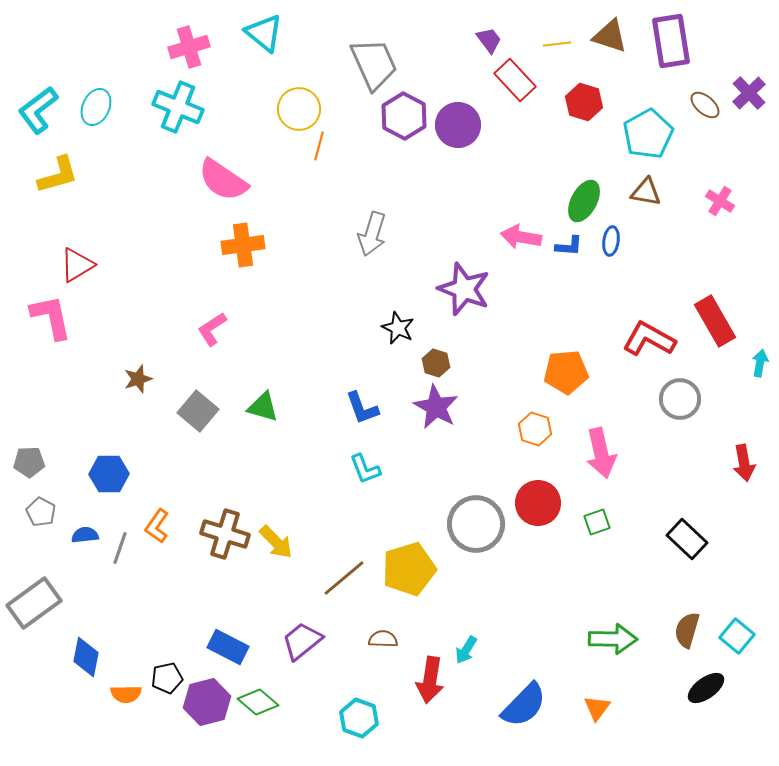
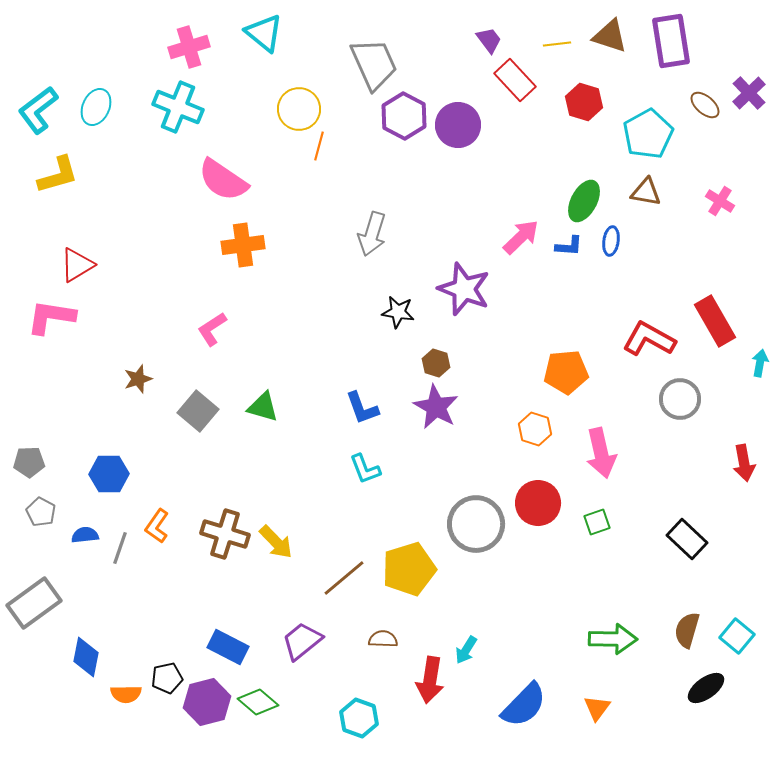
pink arrow at (521, 237): rotated 126 degrees clockwise
pink L-shape at (51, 317): rotated 69 degrees counterclockwise
black star at (398, 328): moved 16 px up; rotated 16 degrees counterclockwise
